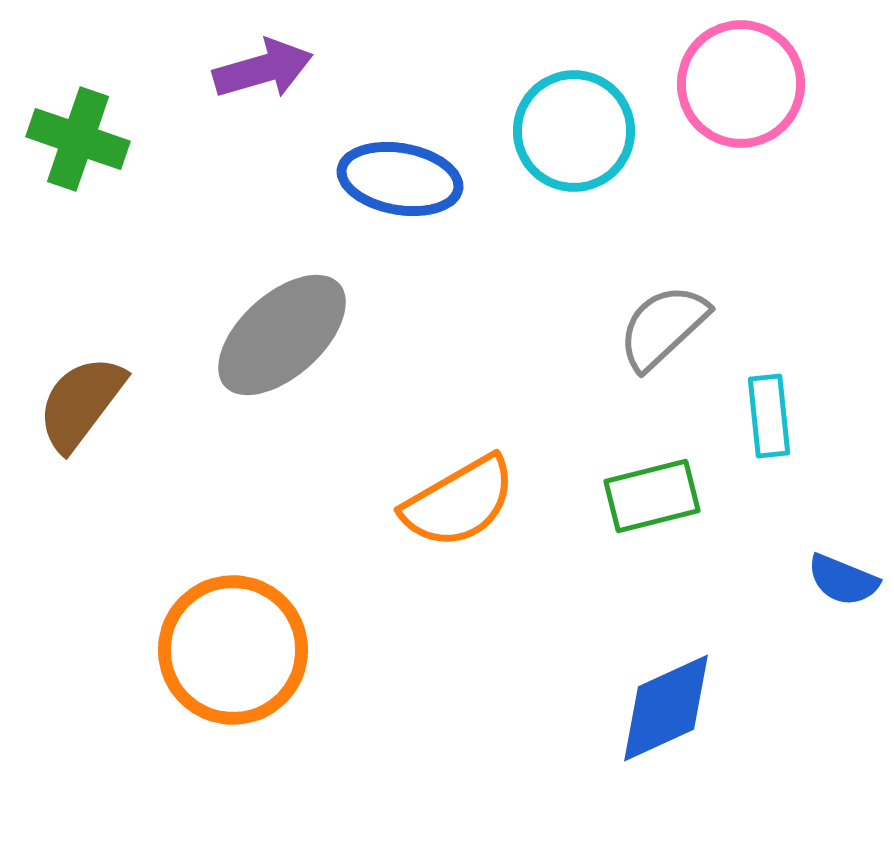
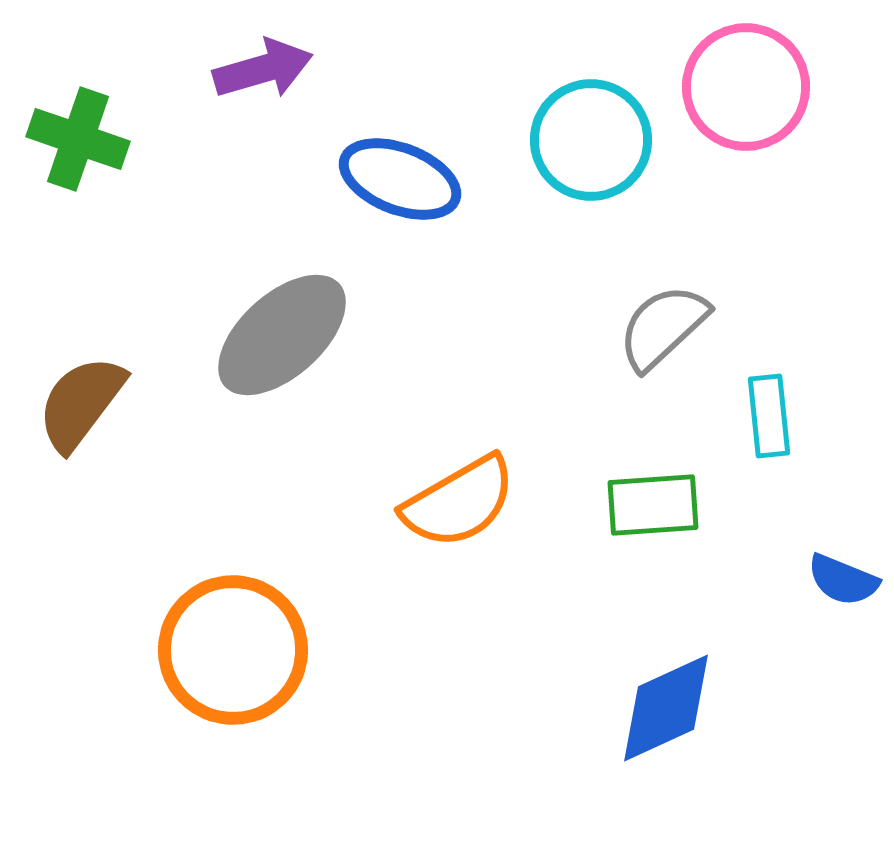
pink circle: moved 5 px right, 3 px down
cyan circle: moved 17 px right, 9 px down
blue ellipse: rotated 11 degrees clockwise
green rectangle: moved 1 px right, 9 px down; rotated 10 degrees clockwise
